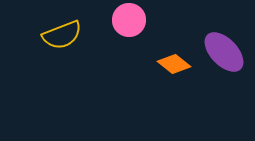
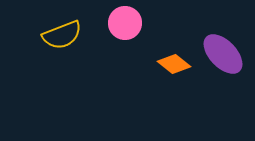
pink circle: moved 4 px left, 3 px down
purple ellipse: moved 1 px left, 2 px down
